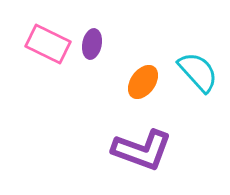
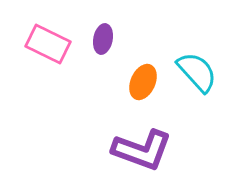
purple ellipse: moved 11 px right, 5 px up
cyan semicircle: moved 1 px left
orange ellipse: rotated 12 degrees counterclockwise
